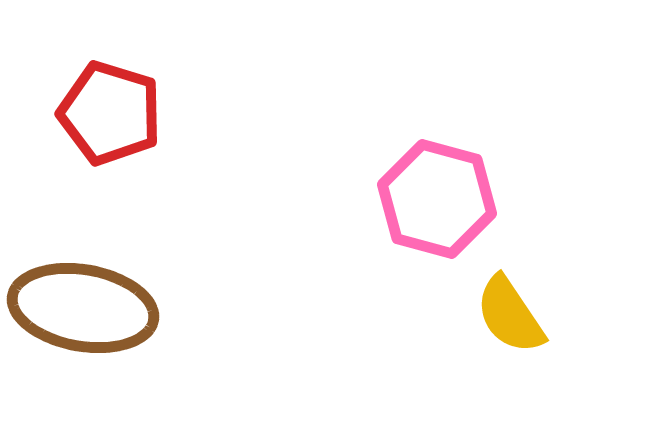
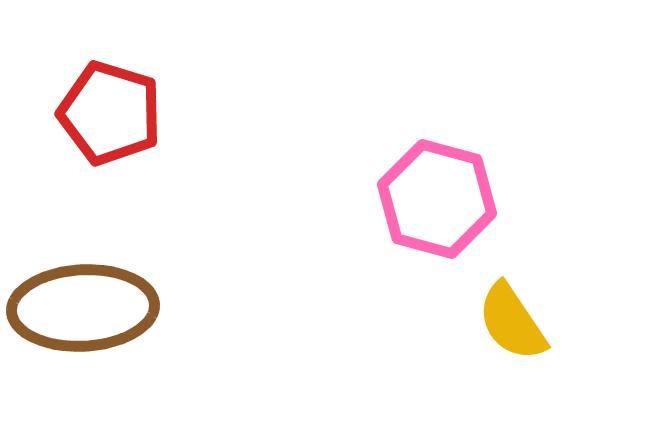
brown ellipse: rotated 13 degrees counterclockwise
yellow semicircle: moved 2 px right, 7 px down
